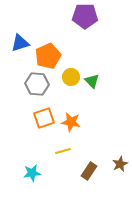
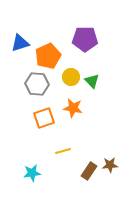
purple pentagon: moved 23 px down
orange star: moved 2 px right, 14 px up
brown star: moved 10 px left, 1 px down; rotated 21 degrees clockwise
